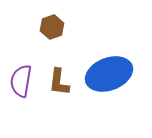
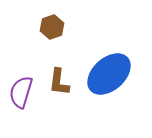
blue ellipse: rotated 21 degrees counterclockwise
purple semicircle: moved 11 px down; rotated 8 degrees clockwise
